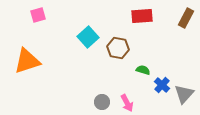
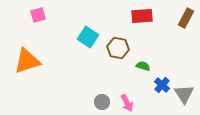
cyan square: rotated 15 degrees counterclockwise
green semicircle: moved 4 px up
gray triangle: rotated 15 degrees counterclockwise
